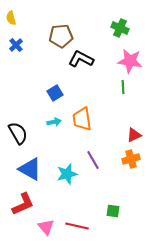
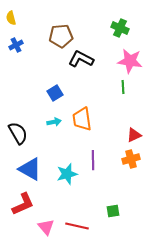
blue cross: rotated 16 degrees clockwise
purple line: rotated 30 degrees clockwise
green square: rotated 16 degrees counterclockwise
